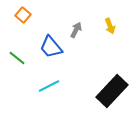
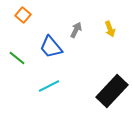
yellow arrow: moved 3 px down
